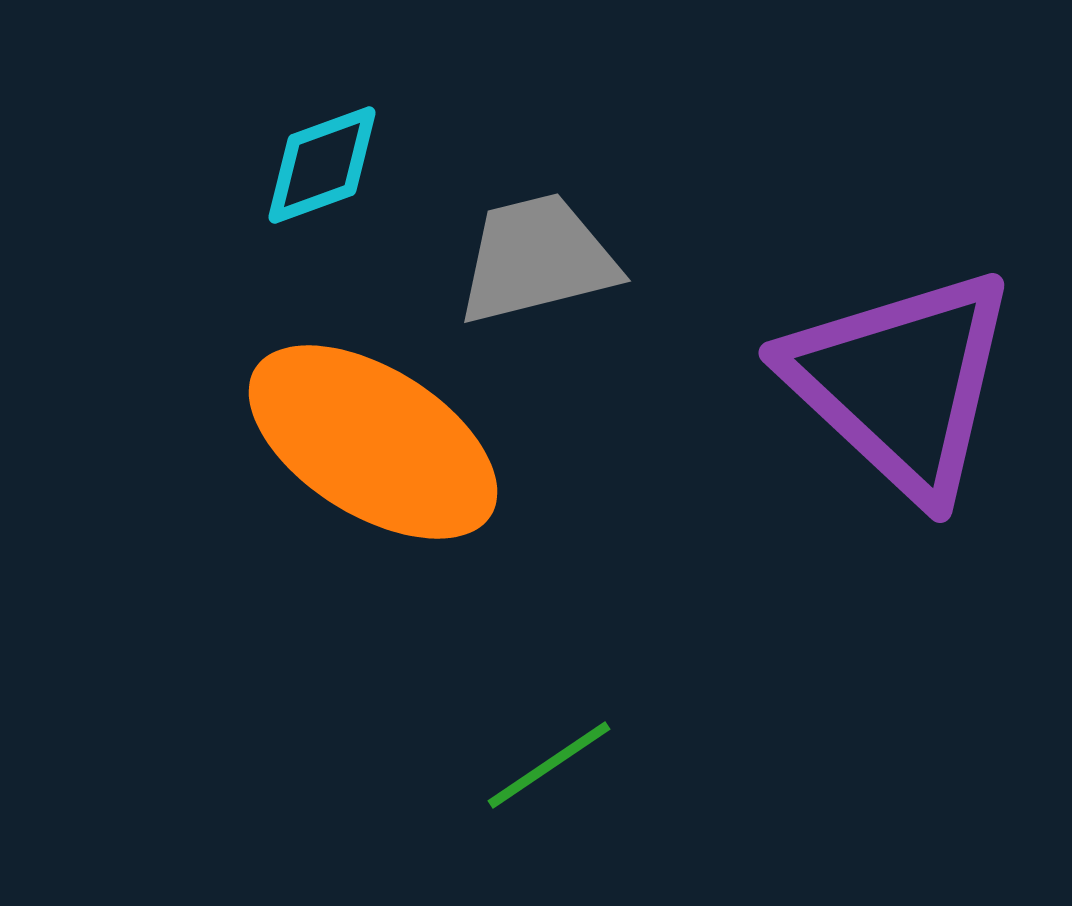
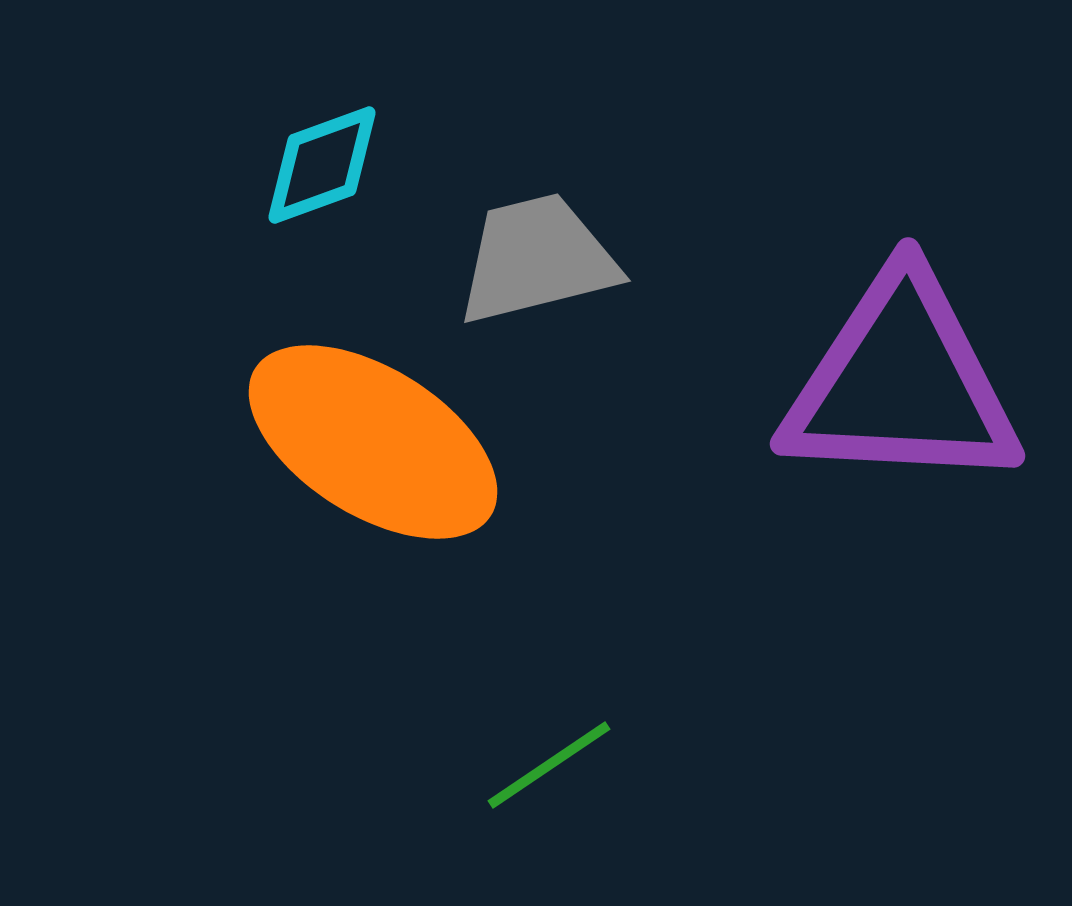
purple triangle: rotated 40 degrees counterclockwise
